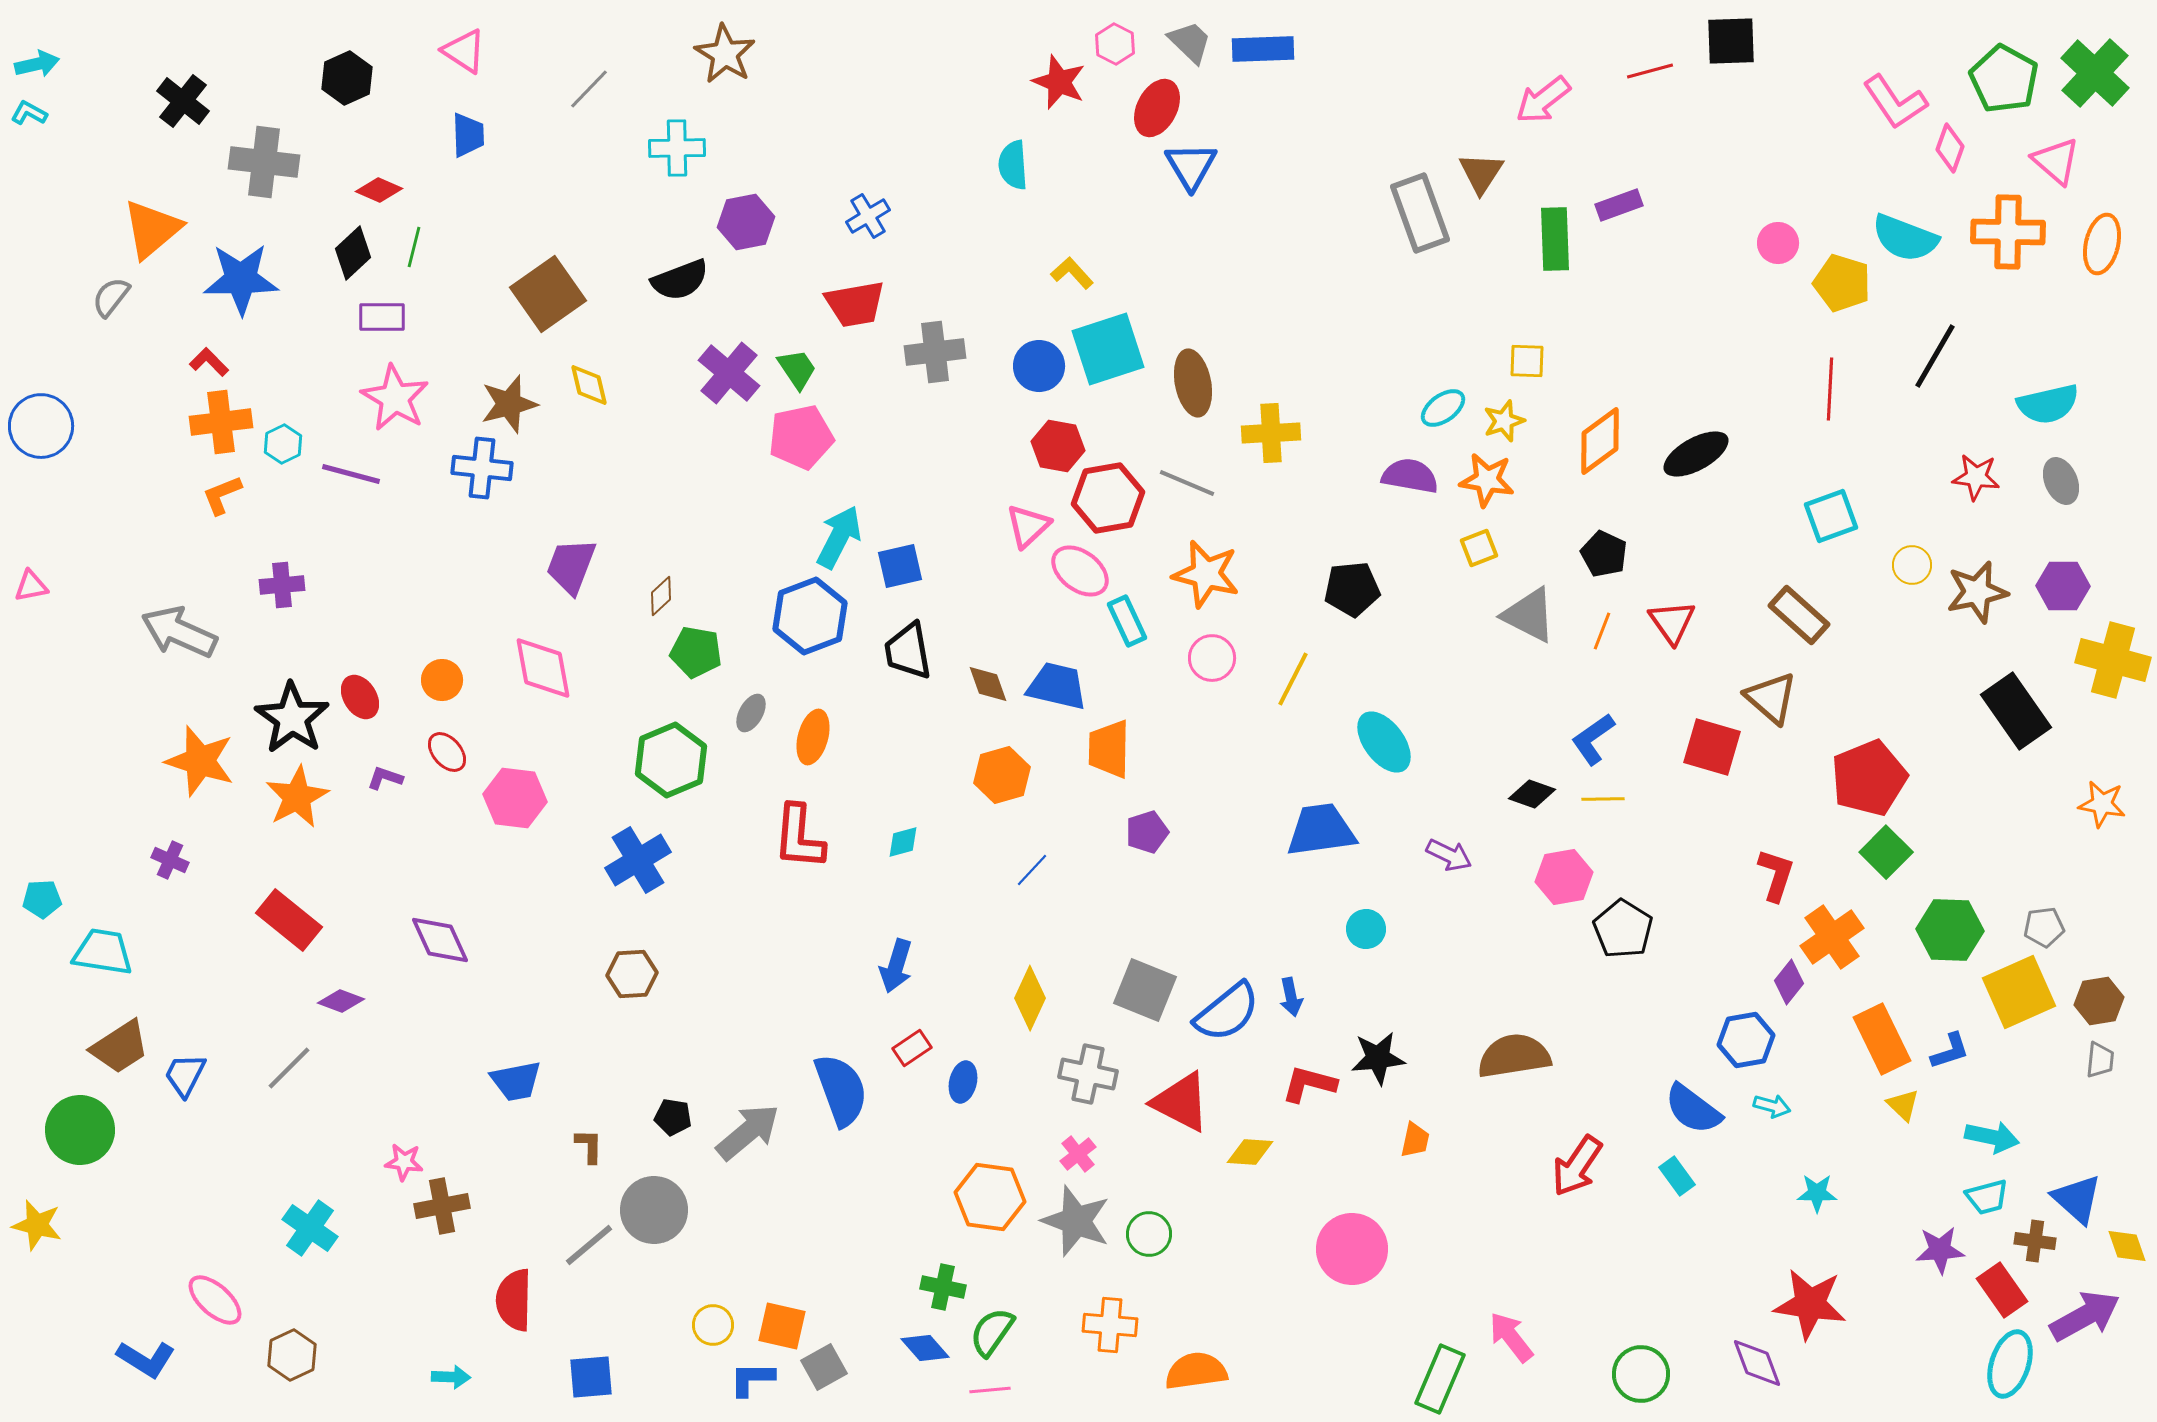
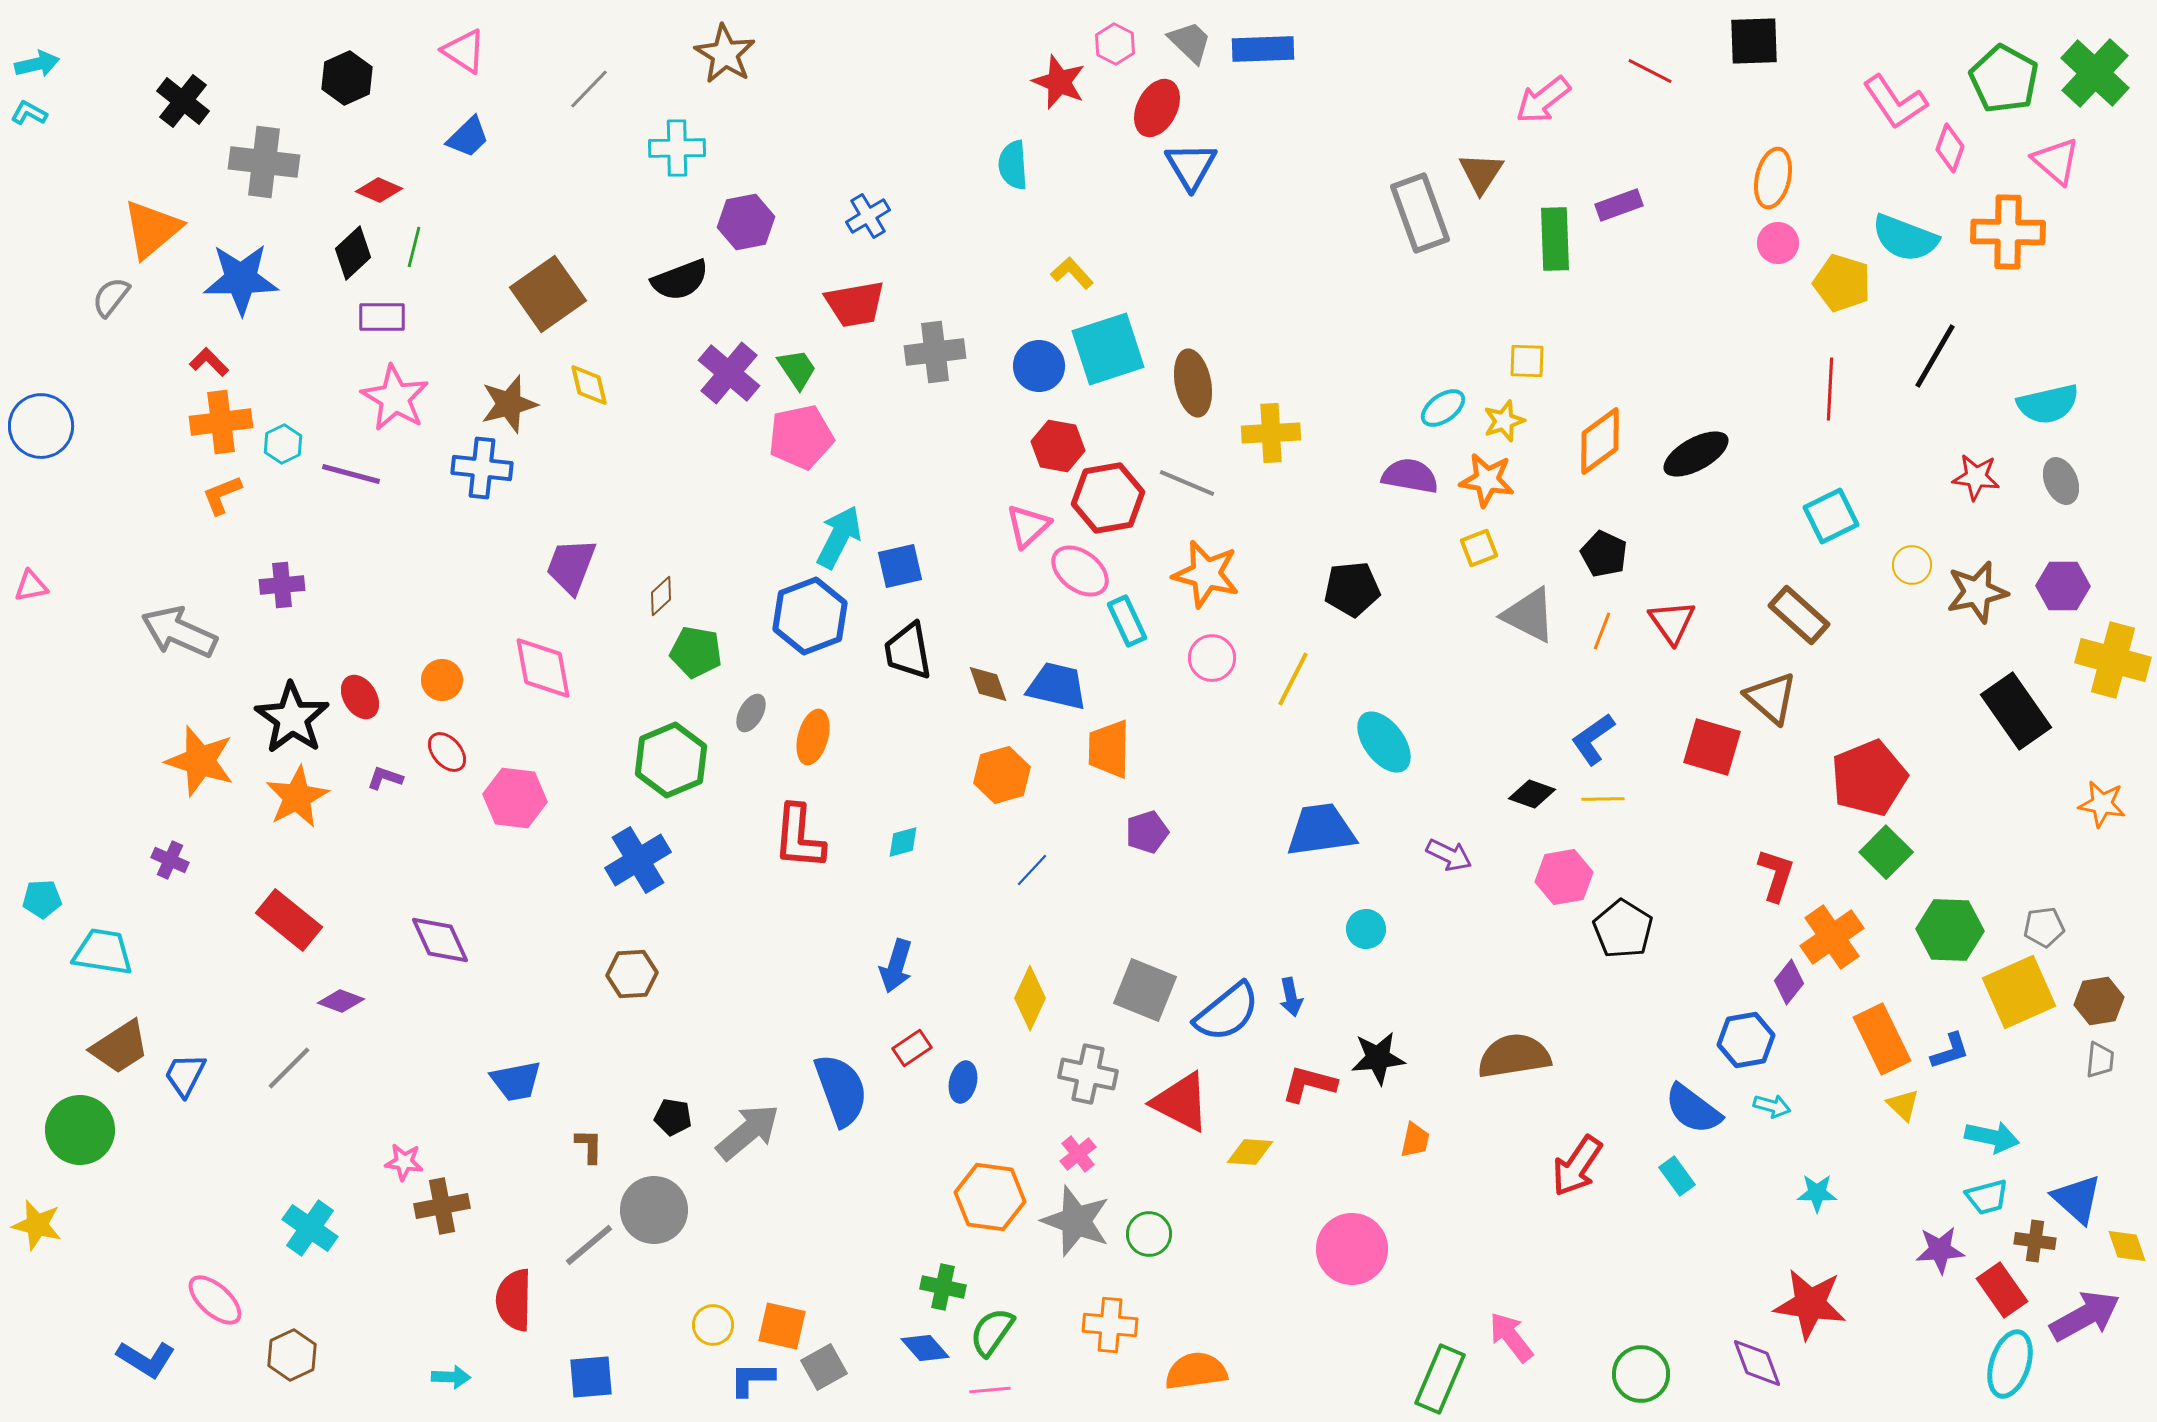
black square at (1731, 41): moved 23 px right
red line at (1650, 71): rotated 42 degrees clockwise
blue trapezoid at (468, 135): moved 2 px down; rotated 48 degrees clockwise
orange ellipse at (2102, 244): moved 329 px left, 66 px up
cyan square at (1831, 516): rotated 6 degrees counterclockwise
